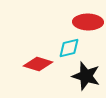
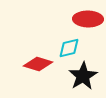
red ellipse: moved 3 px up
black star: moved 3 px left; rotated 24 degrees clockwise
